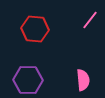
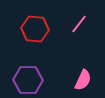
pink line: moved 11 px left, 4 px down
pink semicircle: rotated 30 degrees clockwise
